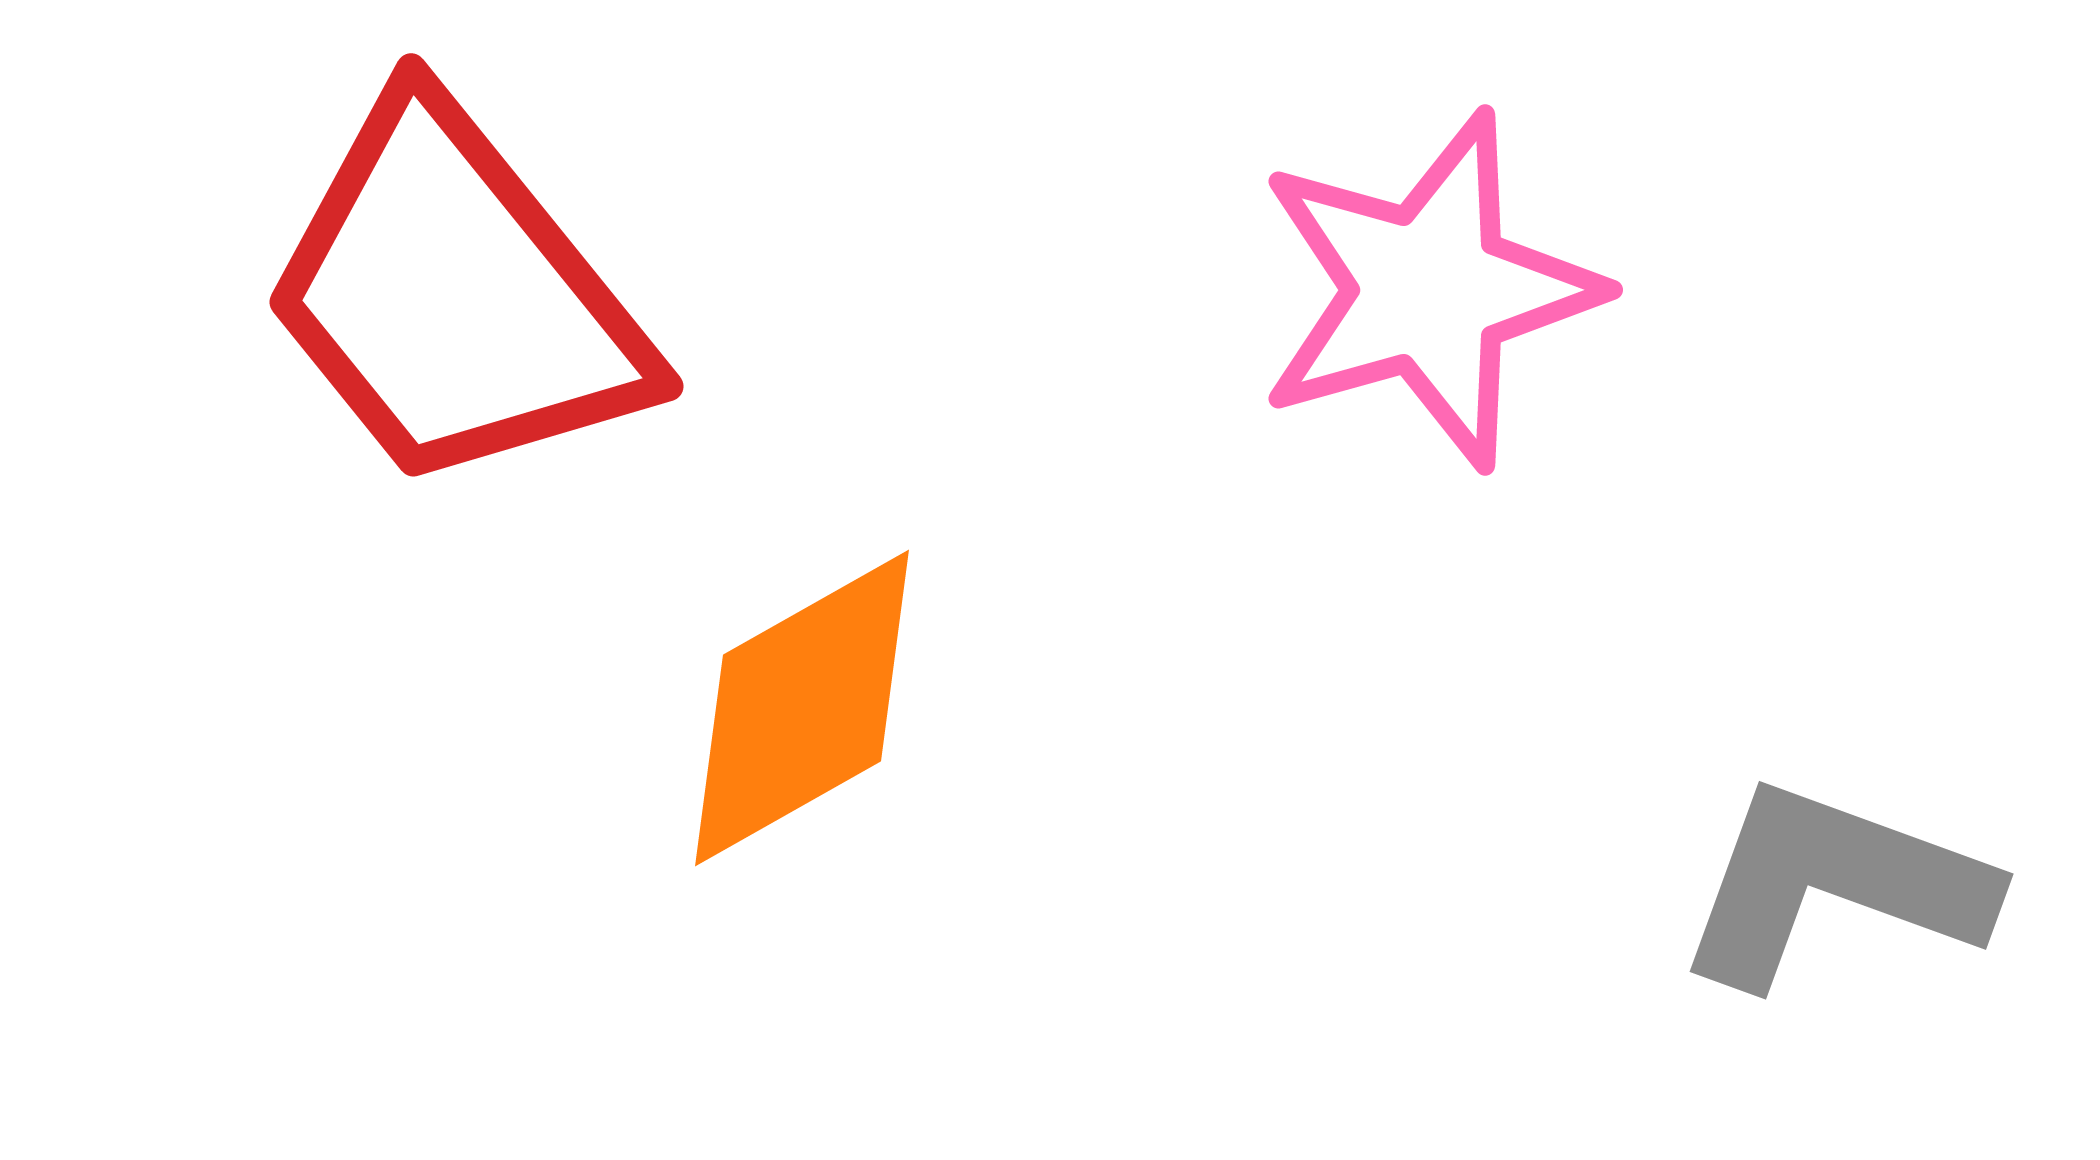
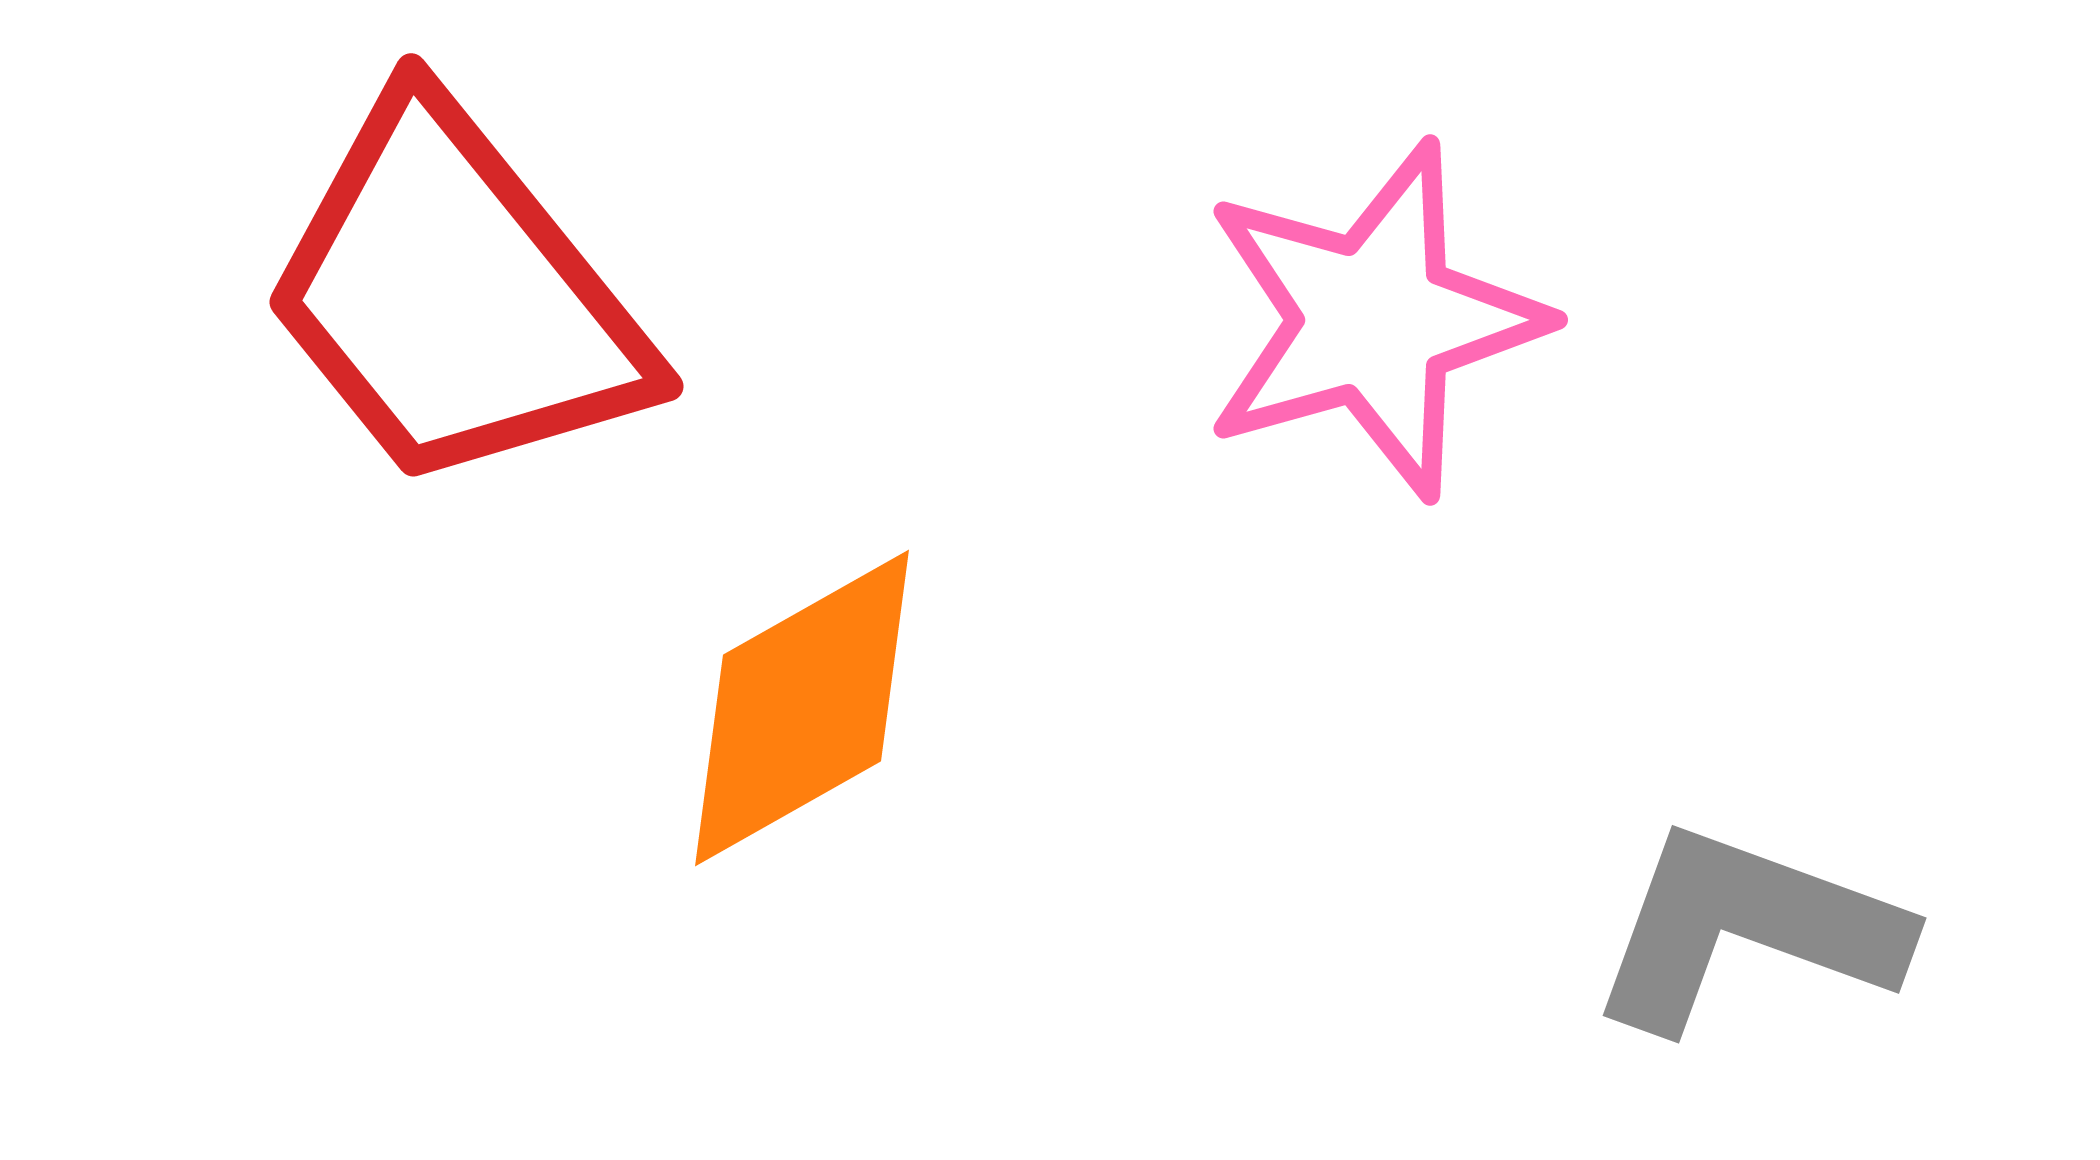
pink star: moved 55 px left, 30 px down
gray L-shape: moved 87 px left, 44 px down
